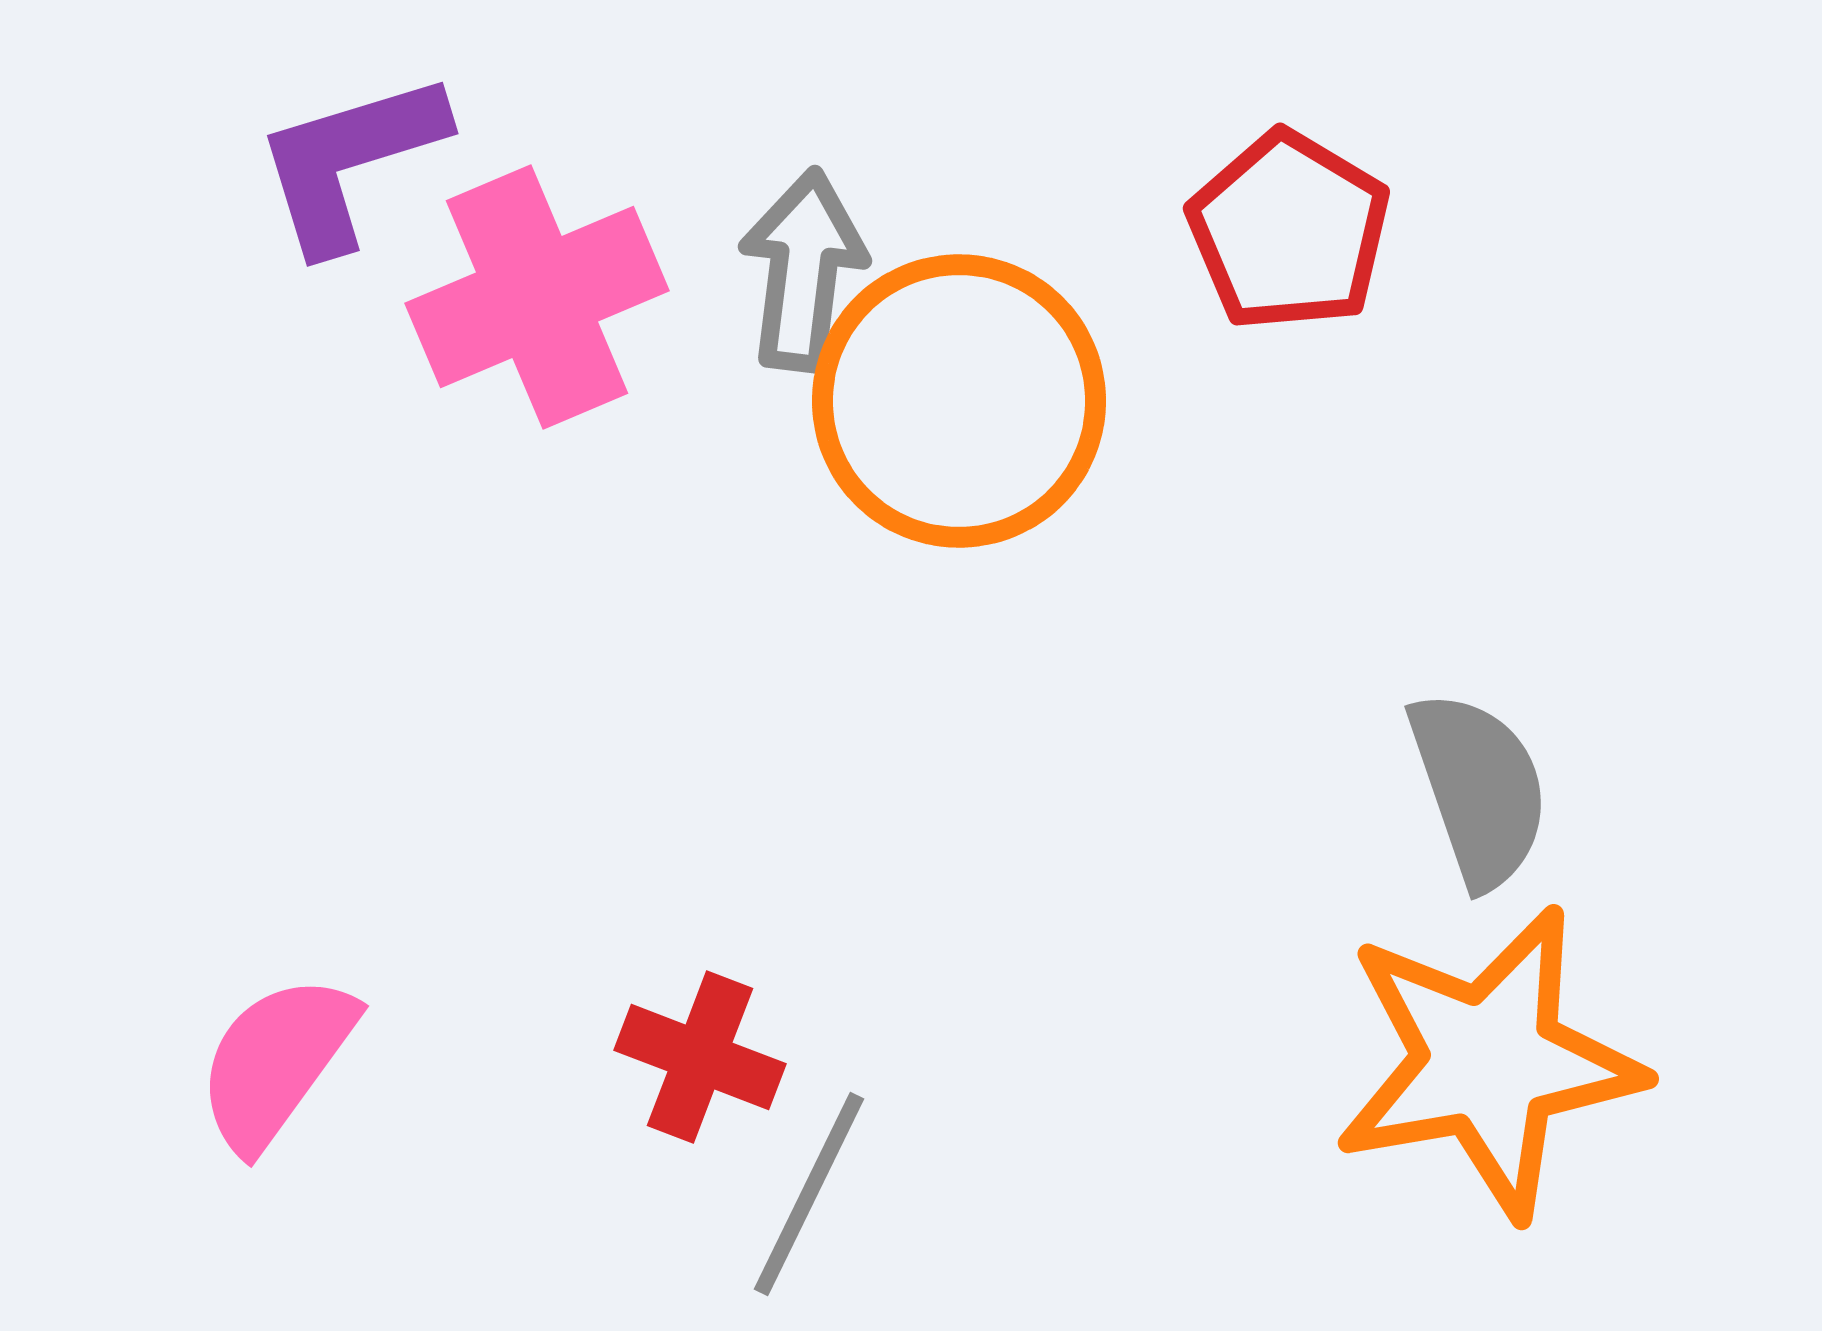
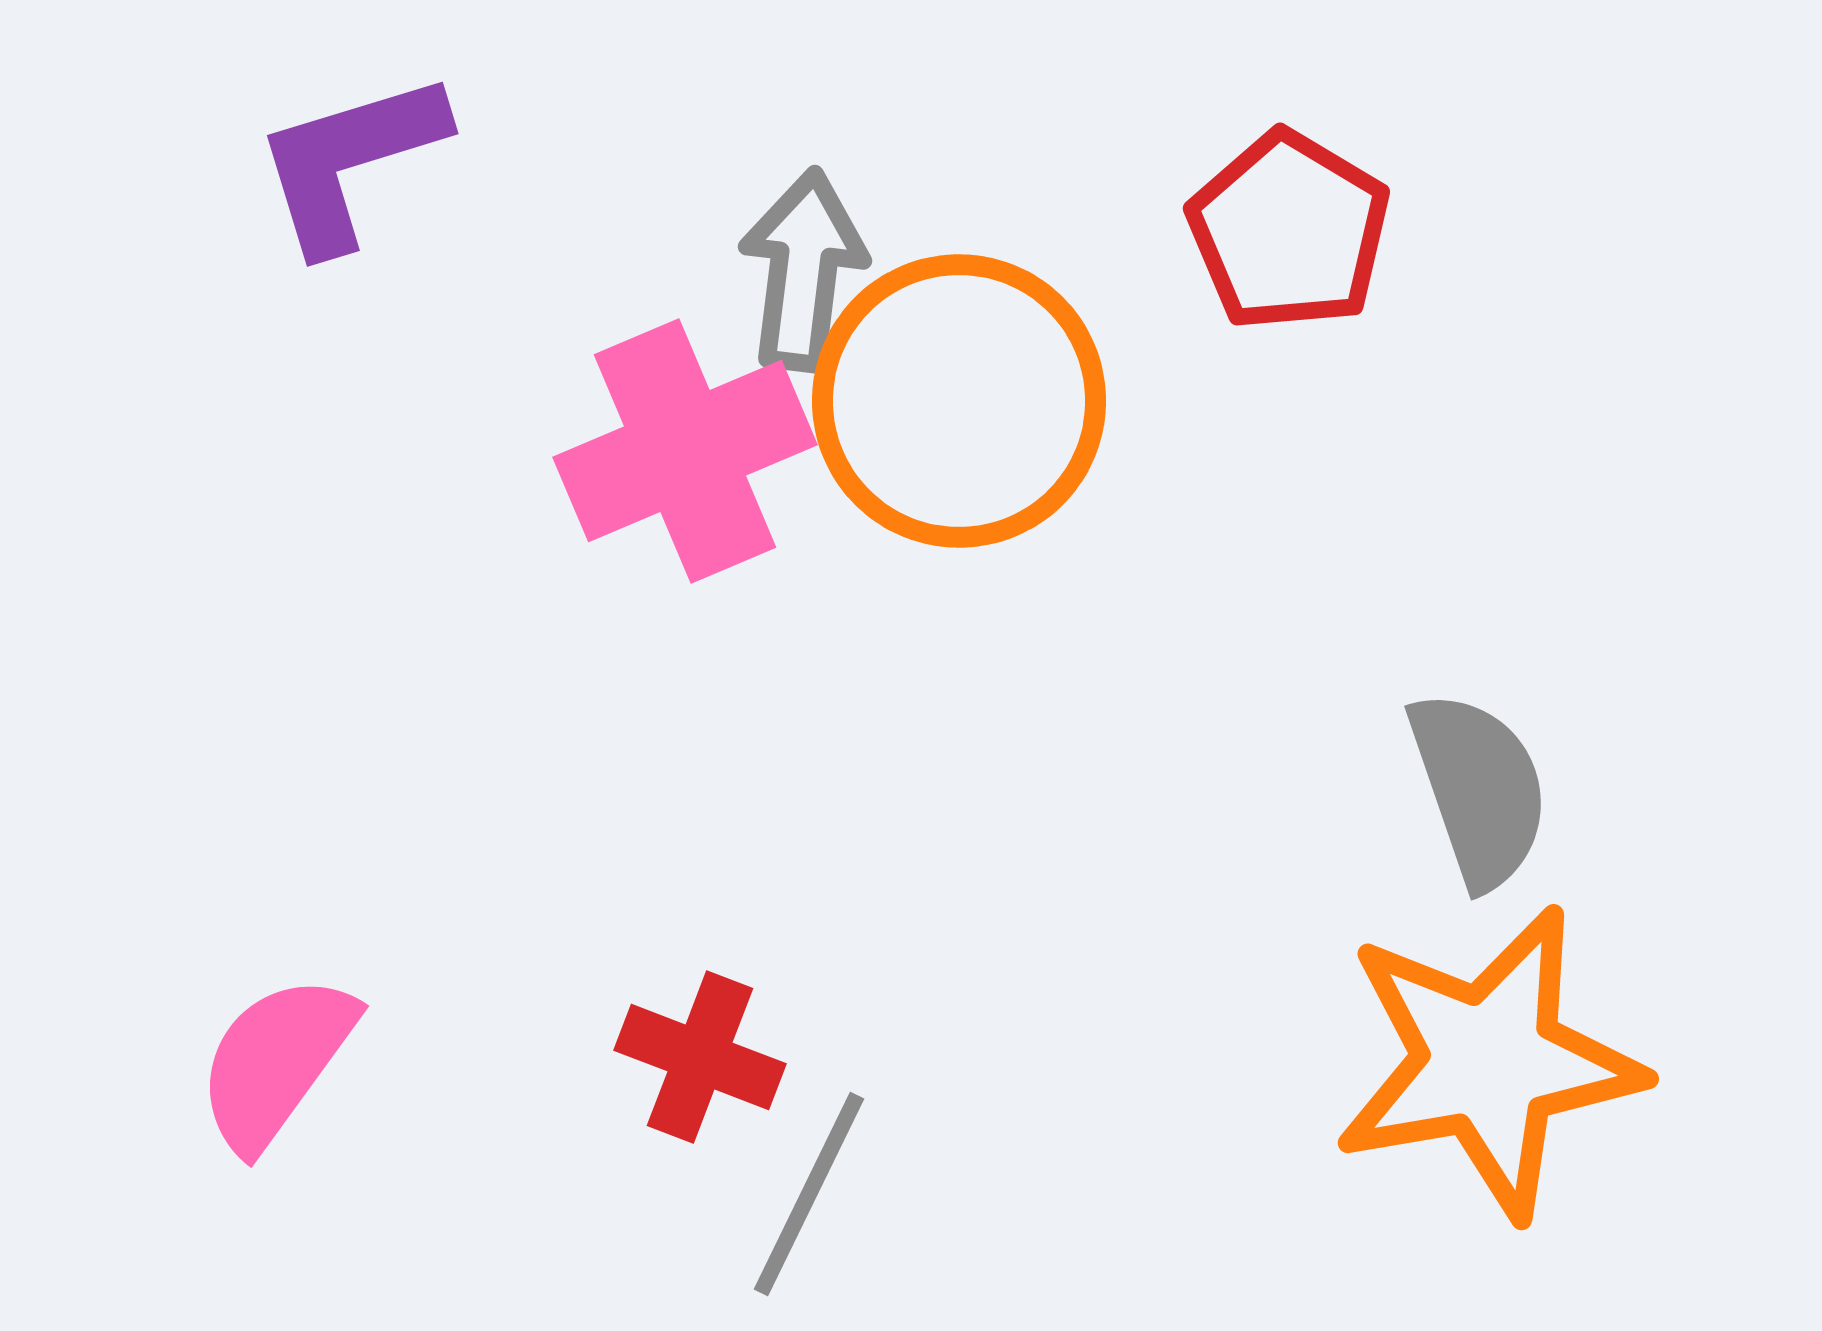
pink cross: moved 148 px right, 154 px down
